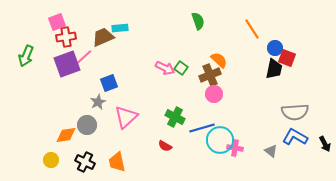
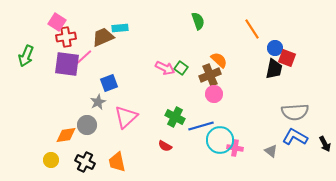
pink square: rotated 36 degrees counterclockwise
purple square: rotated 28 degrees clockwise
blue line: moved 1 px left, 2 px up
